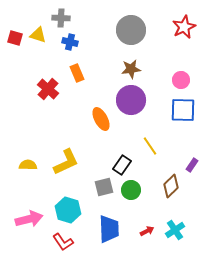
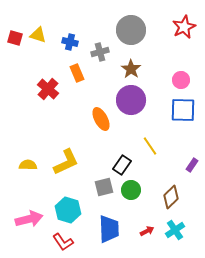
gray cross: moved 39 px right, 34 px down; rotated 18 degrees counterclockwise
brown star: rotated 30 degrees counterclockwise
brown diamond: moved 11 px down
